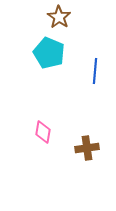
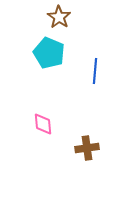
pink diamond: moved 8 px up; rotated 15 degrees counterclockwise
